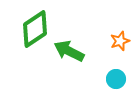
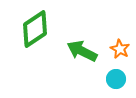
orange star: moved 8 px down; rotated 24 degrees counterclockwise
green arrow: moved 13 px right
